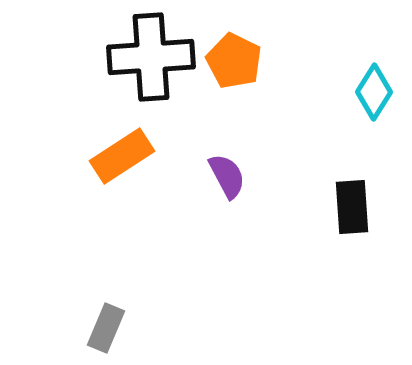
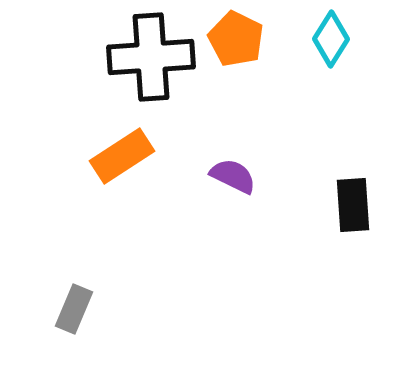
orange pentagon: moved 2 px right, 22 px up
cyan diamond: moved 43 px left, 53 px up
purple semicircle: moved 6 px right; rotated 36 degrees counterclockwise
black rectangle: moved 1 px right, 2 px up
gray rectangle: moved 32 px left, 19 px up
